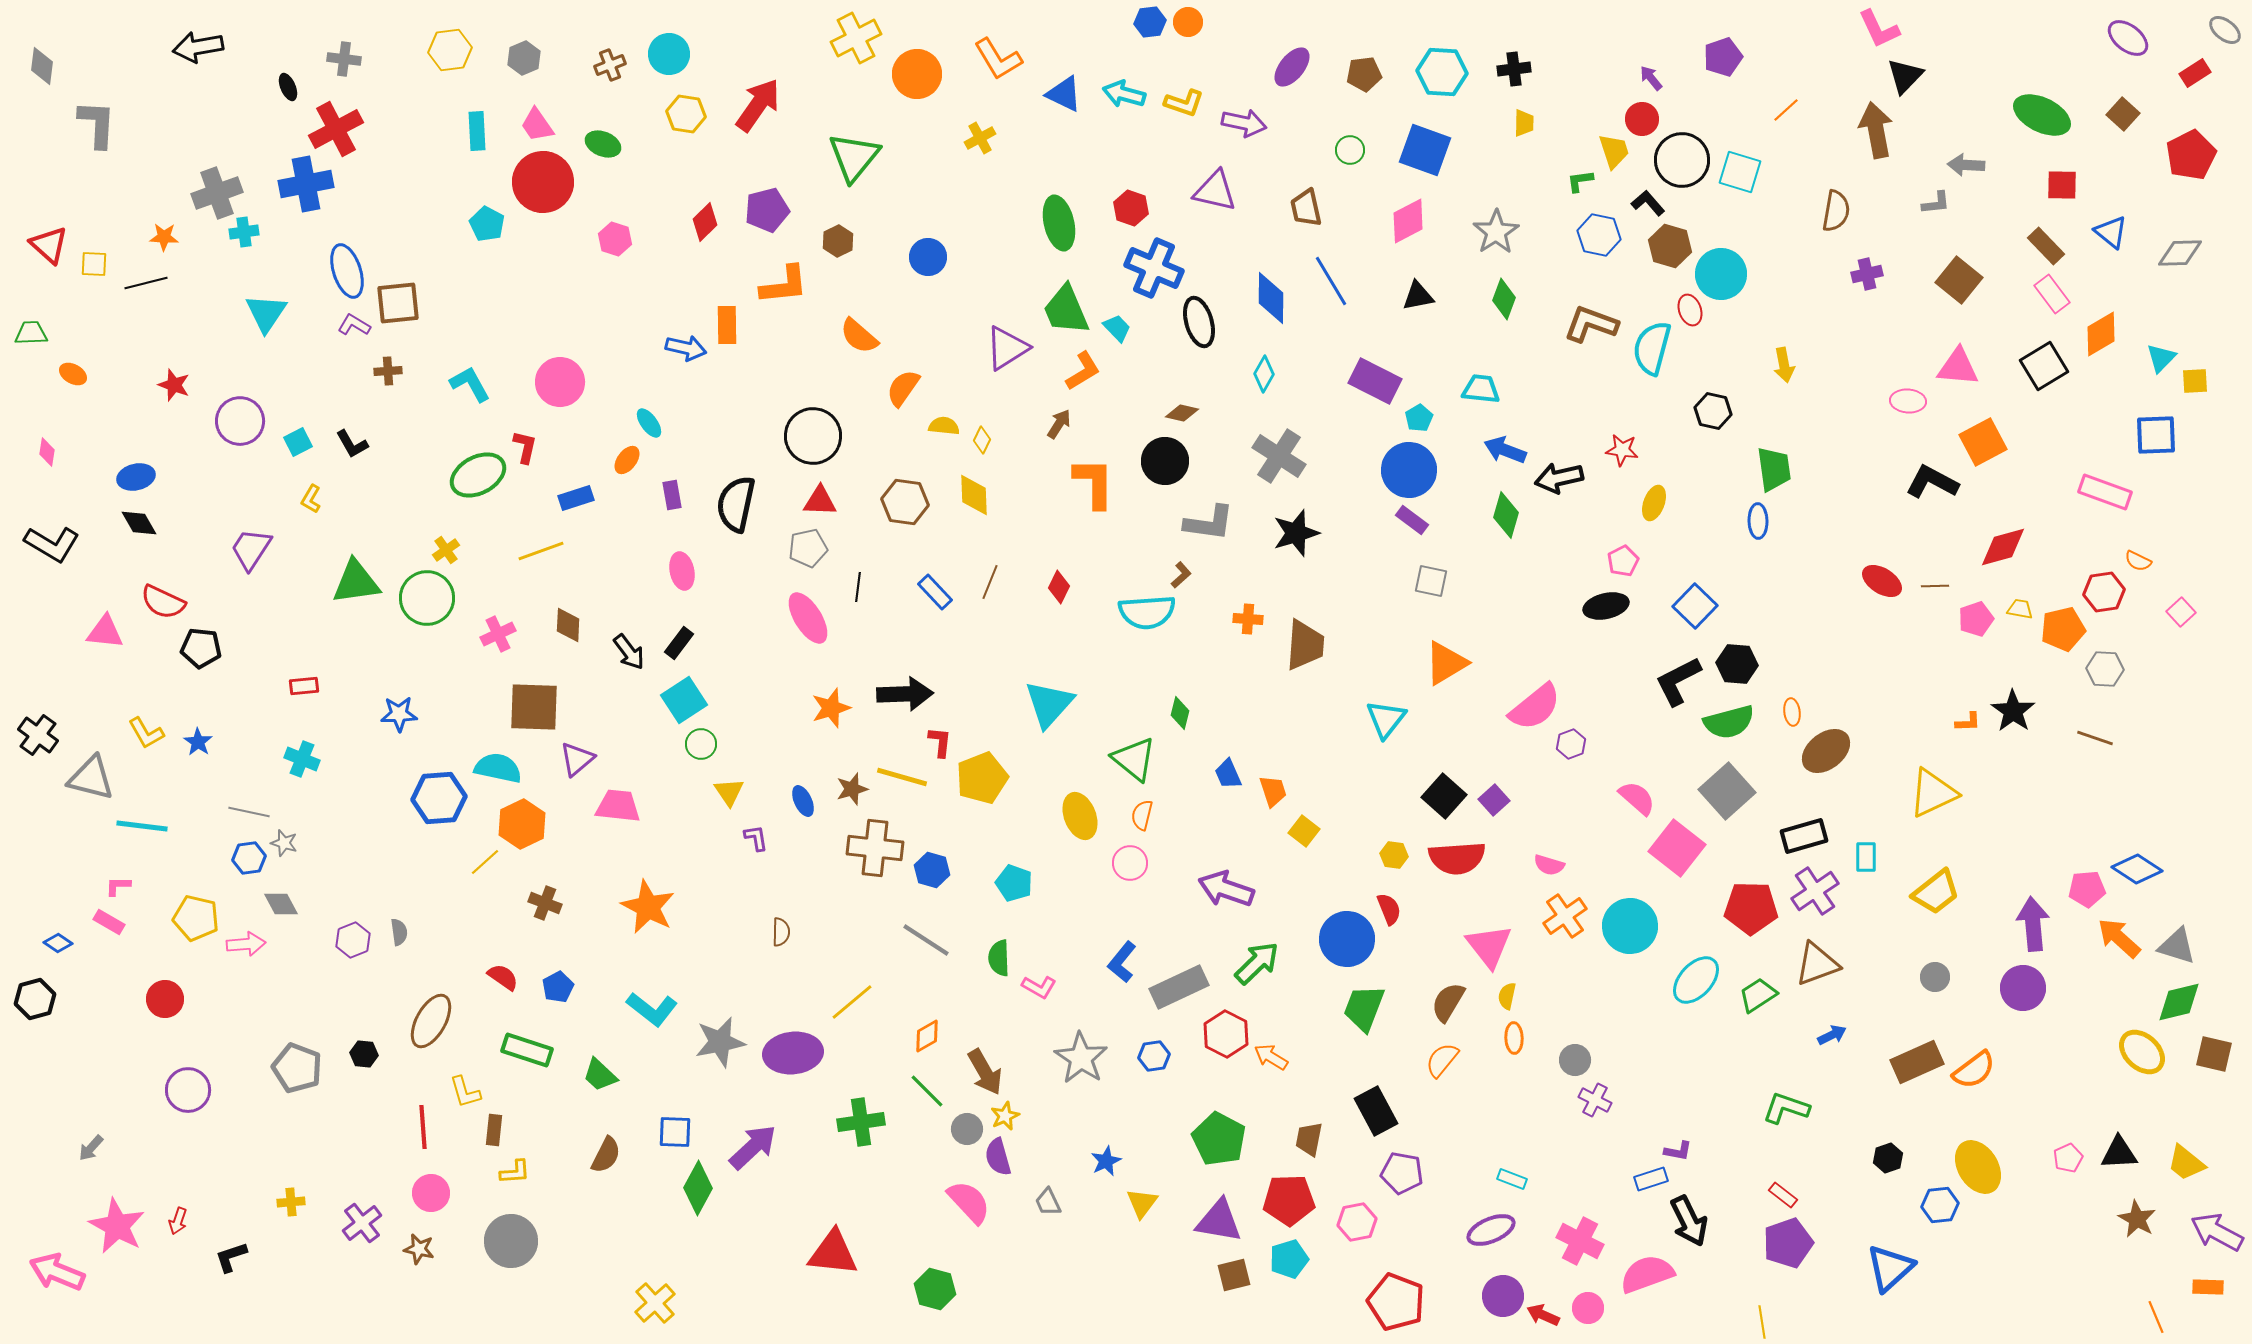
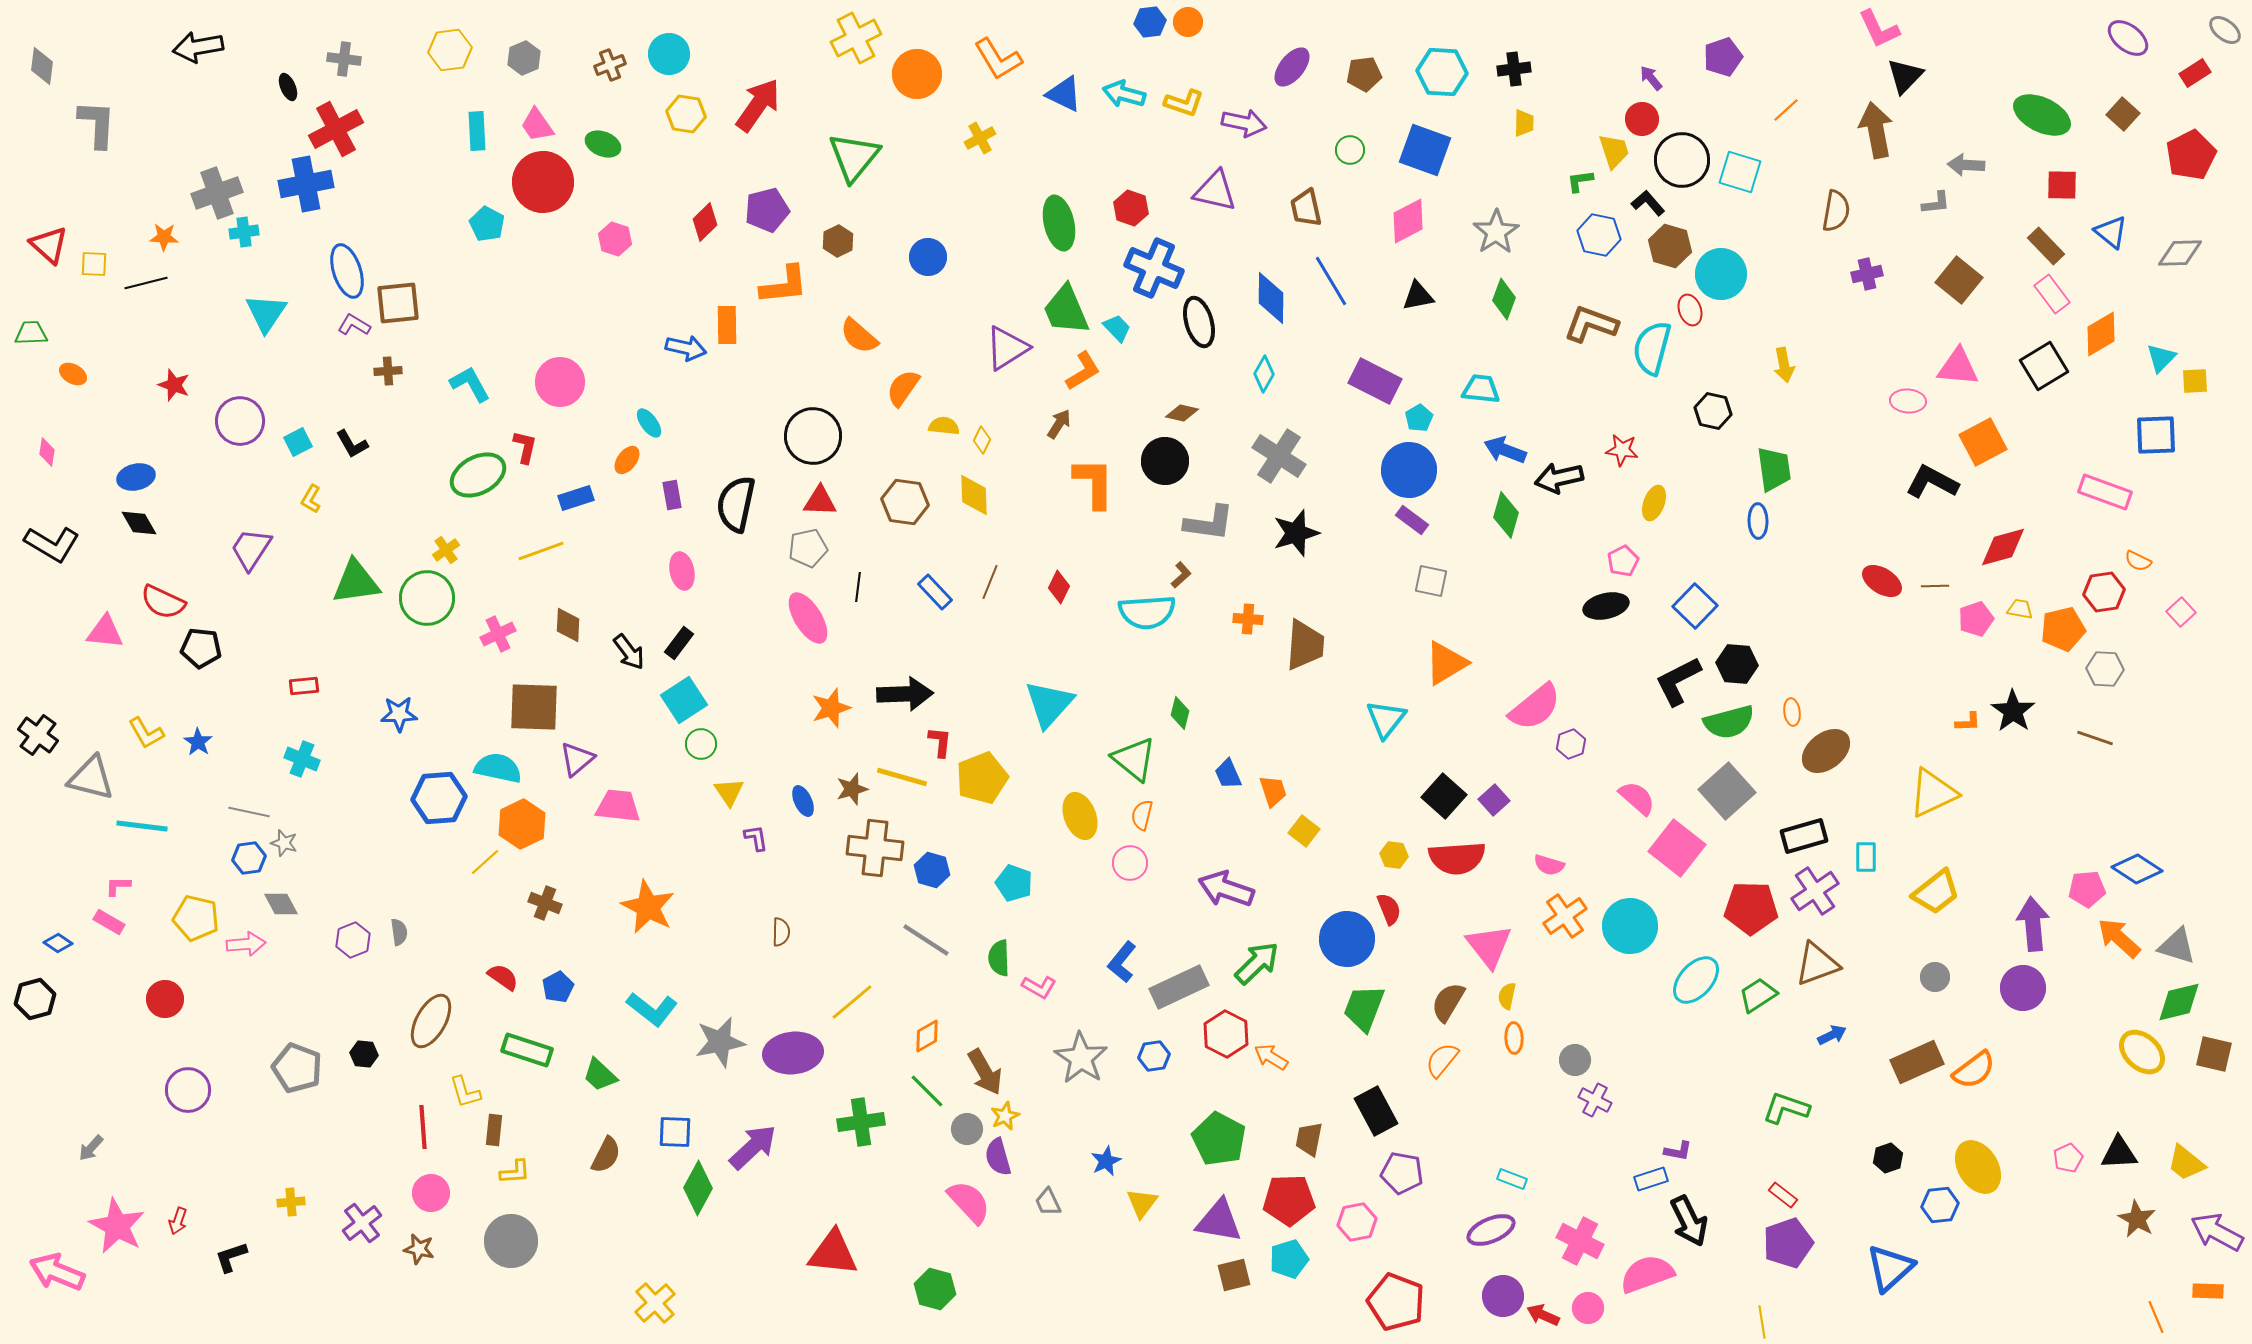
orange rectangle at (2208, 1287): moved 4 px down
